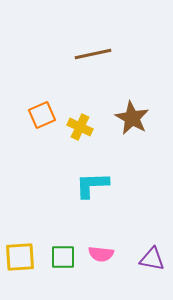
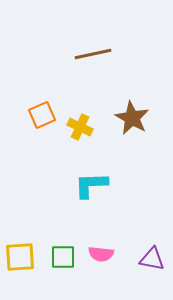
cyan L-shape: moved 1 px left
